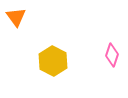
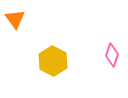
orange triangle: moved 1 px left, 2 px down
